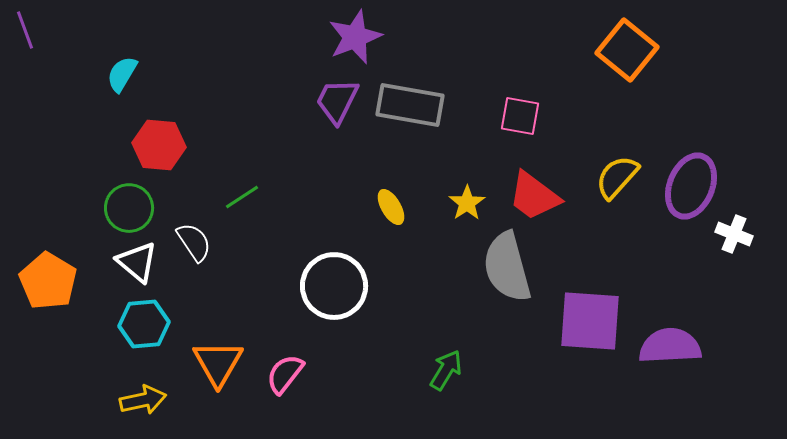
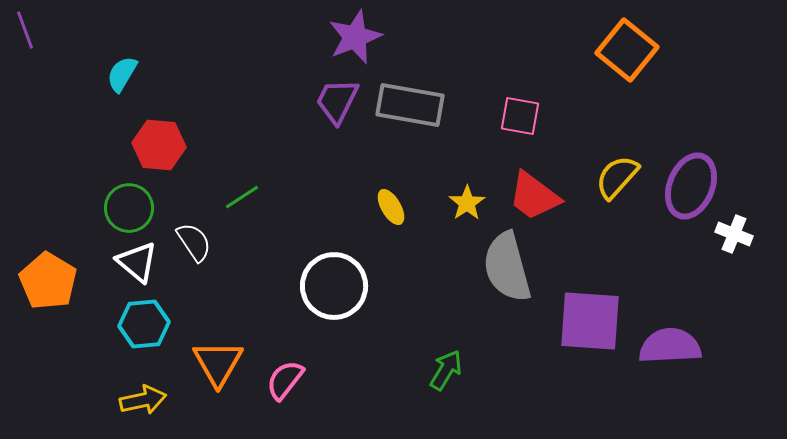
pink semicircle: moved 6 px down
